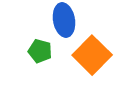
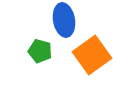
orange square: rotated 9 degrees clockwise
